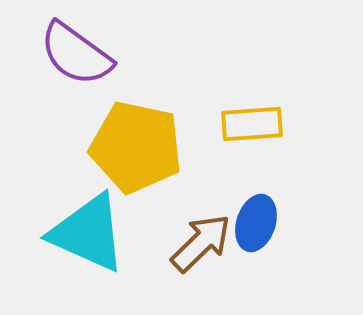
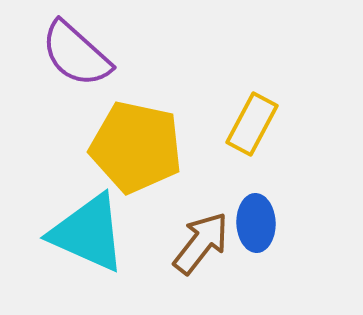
purple semicircle: rotated 6 degrees clockwise
yellow rectangle: rotated 58 degrees counterclockwise
blue ellipse: rotated 20 degrees counterclockwise
brown arrow: rotated 8 degrees counterclockwise
